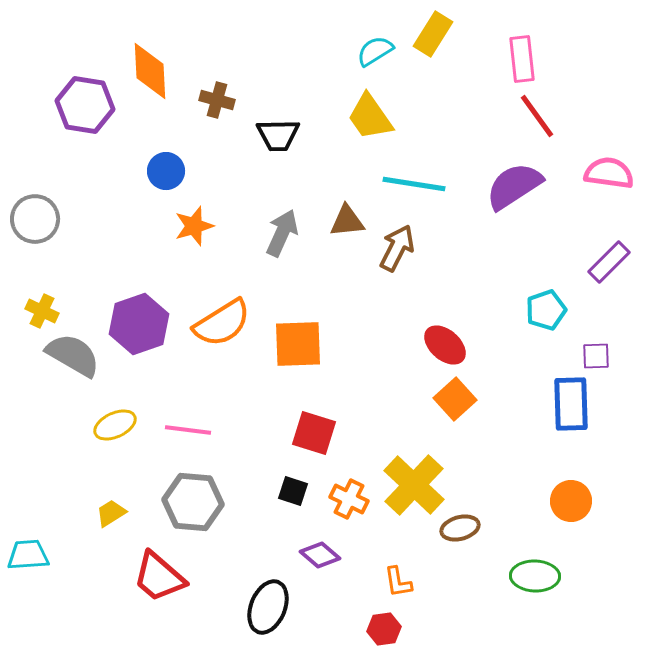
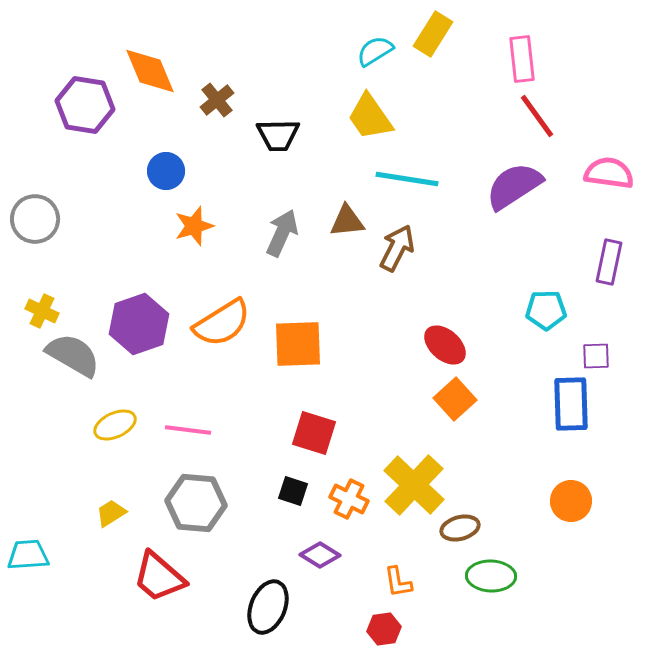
orange diamond at (150, 71): rotated 20 degrees counterclockwise
brown cross at (217, 100): rotated 36 degrees clockwise
cyan line at (414, 184): moved 7 px left, 5 px up
purple rectangle at (609, 262): rotated 33 degrees counterclockwise
cyan pentagon at (546, 310): rotated 18 degrees clockwise
gray hexagon at (193, 502): moved 3 px right, 1 px down
purple diamond at (320, 555): rotated 9 degrees counterclockwise
green ellipse at (535, 576): moved 44 px left
